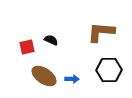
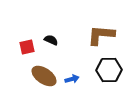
brown L-shape: moved 3 px down
blue arrow: rotated 16 degrees counterclockwise
